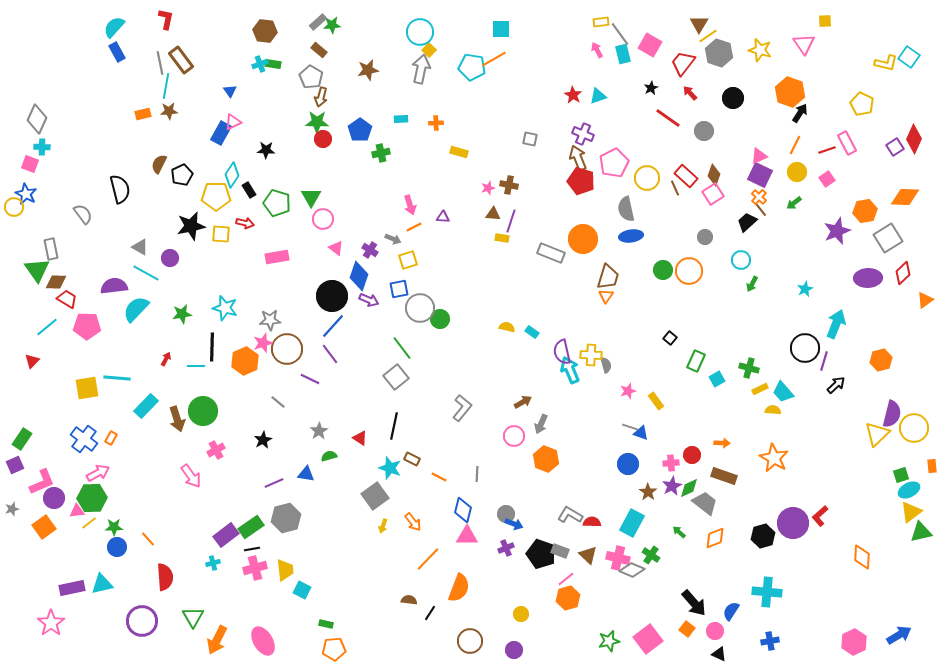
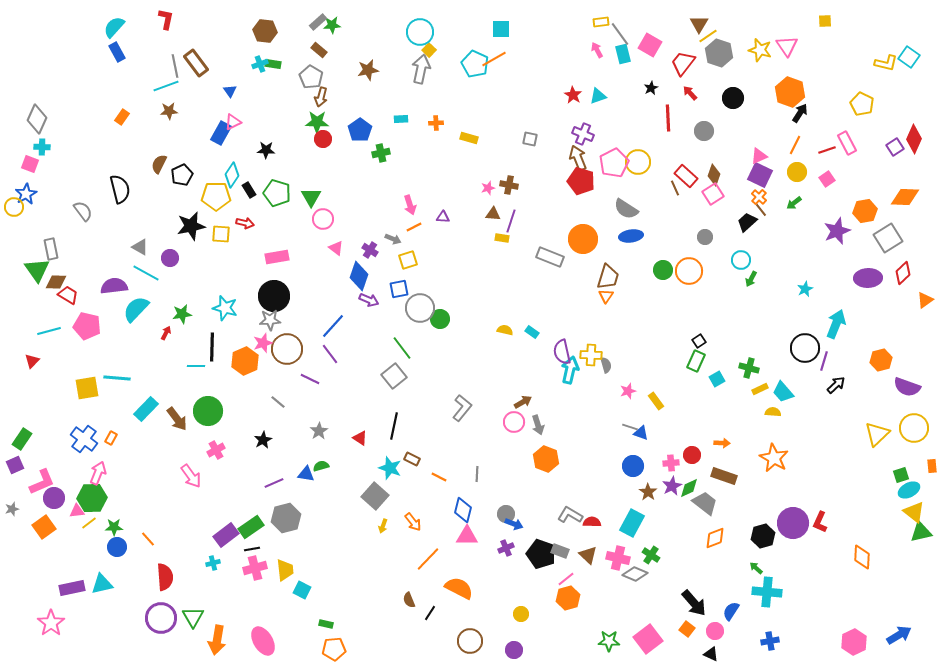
pink triangle at (804, 44): moved 17 px left, 2 px down
brown rectangle at (181, 60): moved 15 px right, 3 px down
gray line at (160, 63): moved 15 px right, 3 px down
cyan pentagon at (472, 67): moved 3 px right, 3 px up; rotated 16 degrees clockwise
cyan line at (166, 86): rotated 60 degrees clockwise
orange rectangle at (143, 114): moved 21 px left, 3 px down; rotated 42 degrees counterclockwise
red line at (668, 118): rotated 52 degrees clockwise
yellow rectangle at (459, 152): moved 10 px right, 14 px up
yellow circle at (647, 178): moved 9 px left, 16 px up
blue star at (26, 194): rotated 15 degrees clockwise
green pentagon at (277, 203): moved 10 px up
gray semicircle at (626, 209): rotated 45 degrees counterclockwise
gray semicircle at (83, 214): moved 3 px up
gray rectangle at (551, 253): moved 1 px left, 4 px down
green arrow at (752, 284): moved 1 px left, 5 px up
black circle at (332, 296): moved 58 px left
red trapezoid at (67, 299): moved 1 px right, 4 px up
pink pentagon at (87, 326): rotated 12 degrees clockwise
cyan line at (47, 327): moved 2 px right, 4 px down; rotated 25 degrees clockwise
yellow semicircle at (507, 327): moved 2 px left, 3 px down
black square at (670, 338): moved 29 px right, 3 px down; rotated 16 degrees clockwise
red arrow at (166, 359): moved 26 px up
cyan arrow at (570, 370): rotated 36 degrees clockwise
gray square at (396, 377): moved 2 px left, 1 px up
cyan rectangle at (146, 406): moved 3 px down
yellow semicircle at (773, 410): moved 2 px down
green circle at (203, 411): moved 5 px right
purple semicircle at (892, 414): moved 15 px right, 27 px up; rotated 96 degrees clockwise
brown arrow at (177, 419): rotated 20 degrees counterclockwise
gray arrow at (541, 424): moved 3 px left, 1 px down; rotated 42 degrees counterclockwise
pink circle at (514, 436): moved 14 px up
green semicircle at (329, 456): moved 8 px left, 10 px down
blue circle at (628, 464): moved 5 px right, 2 px down
pink arrow at (98, 473): rotated 40 degrees counterclockwise
gray square at (375, 496): rotated 12 degrees counterclockwise
yellow triangle at (911, 512): moved 3 px right; rotated 45 degrees counterclockwise
red L-shape at (820, 516): moved 6 px down; rotated 25 degrees counterclockwise
green arrow at (679, 532): moved 77 px right, 36 px down
gray diamond at (632, 570): moved 3 px right, 4 px down
orange semicircle at (459, 588): rotated 84 degrees counterclockwise
brown semicircle at (409, 600): rotated 119 degrees counterclockwise
purple circle at (142, 621): moved 19 px right, 3 px up
orange arrow at (217, 640): rotated 16 degrees counterclockwise
green star at (609, 641): rotated 15 degrees clockwise
black triangle at (719, 654): moved 8 px left
